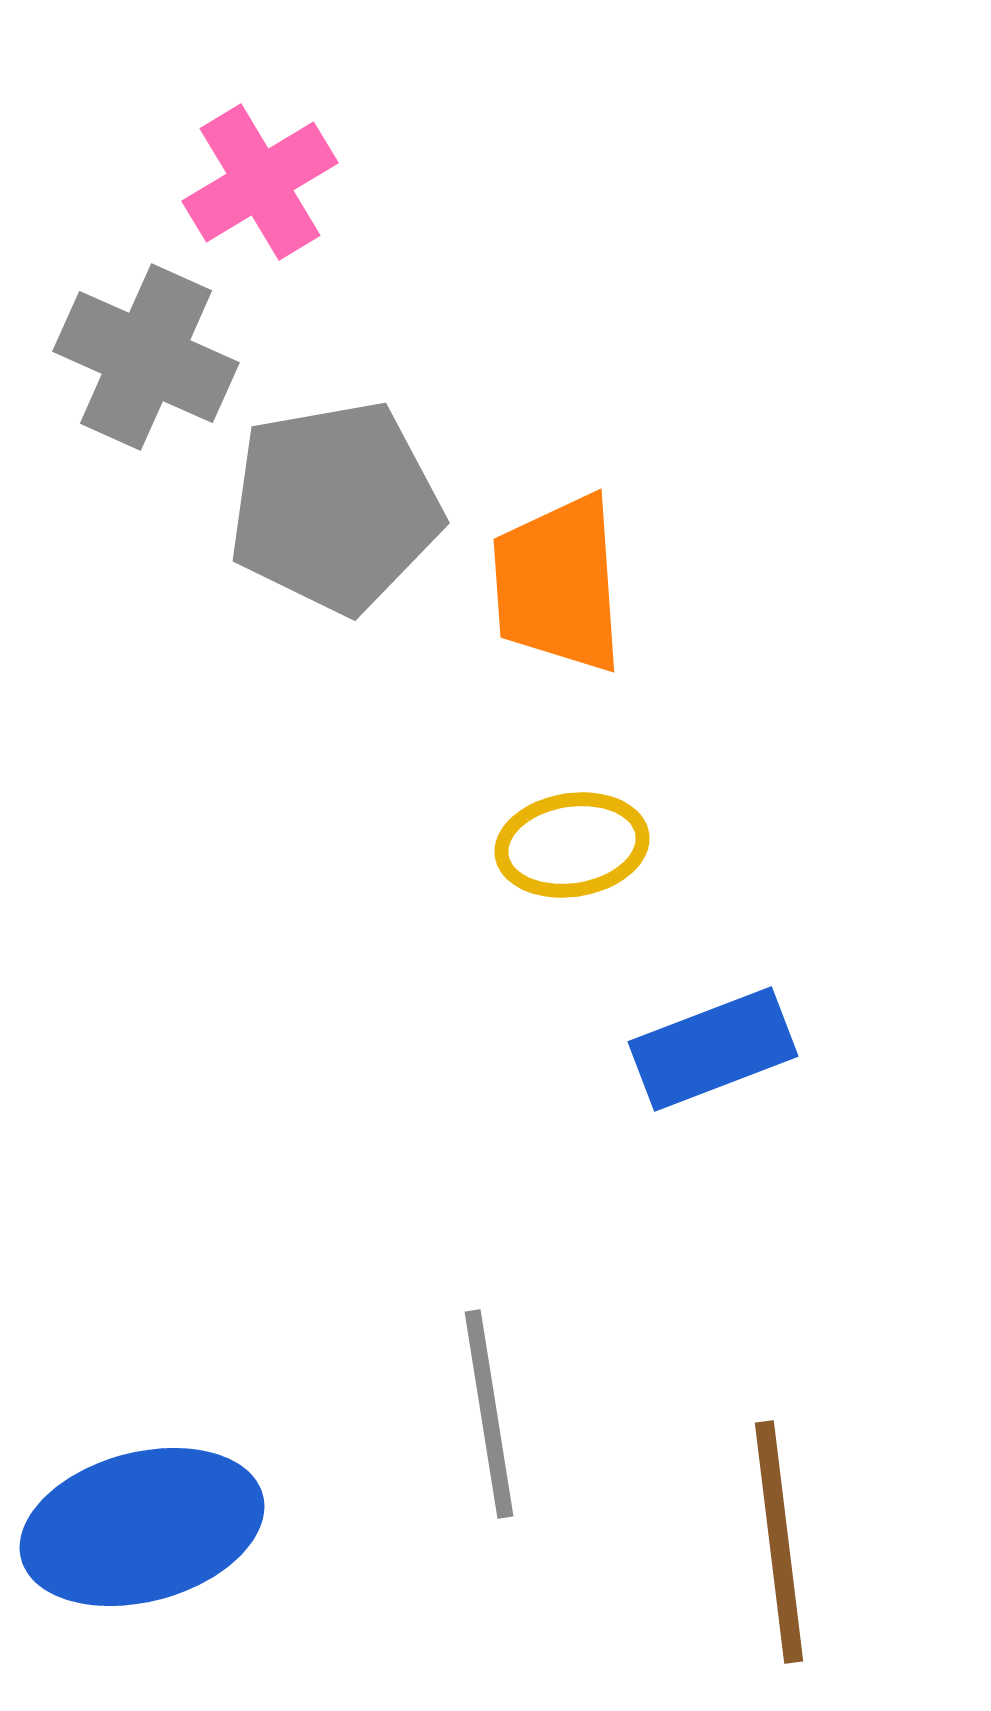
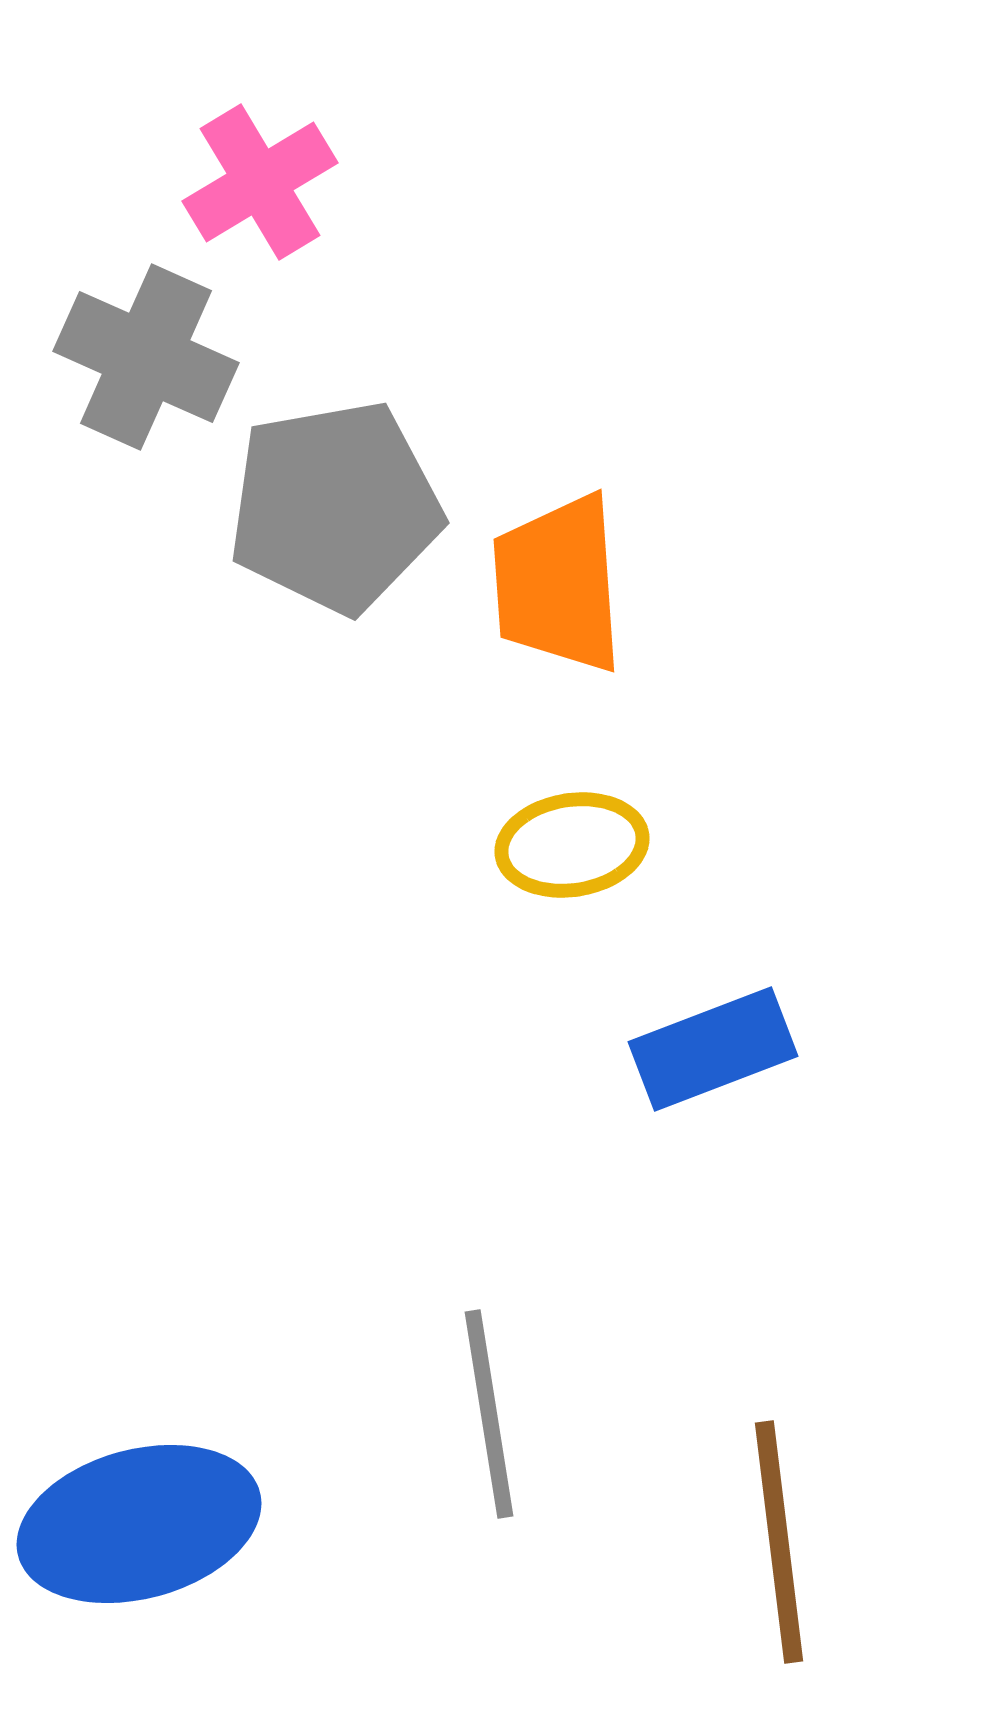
blue ellipse: moved 3 px left, 3 px up
